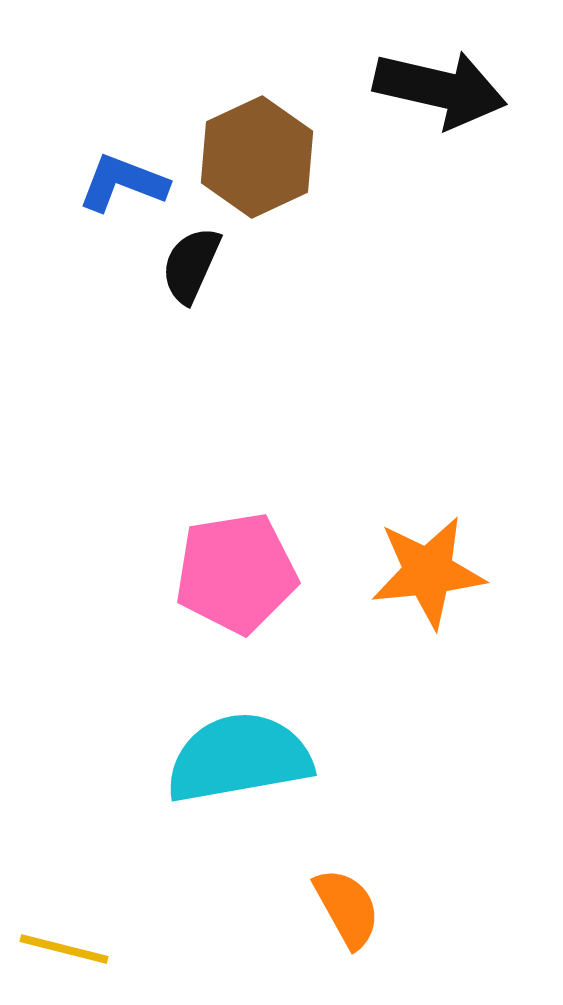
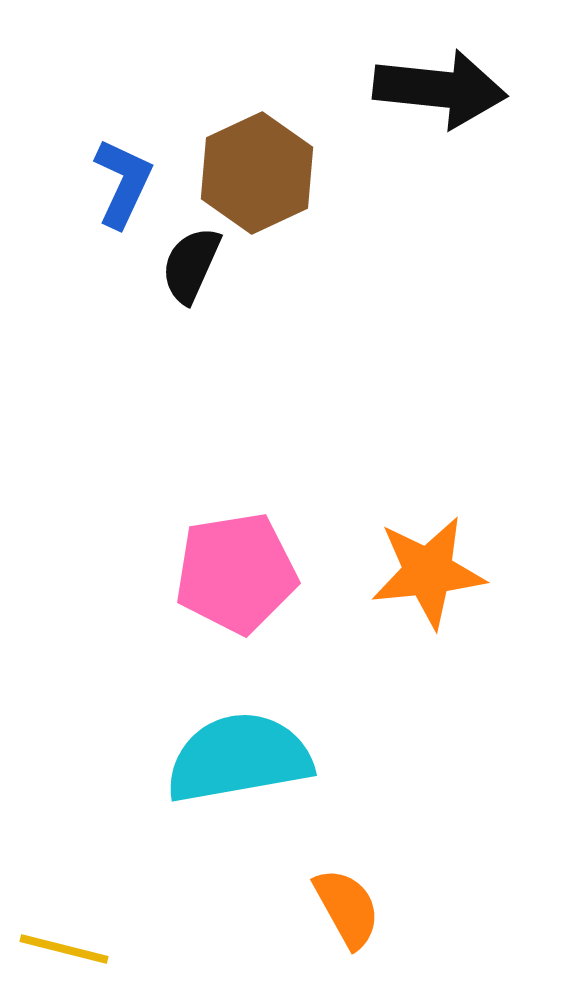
black arrow: rotated 7 degrees counterclockwise
brown hexagon: moved 16 px down
blue L-shape: rotated 94 degrees clockwise
